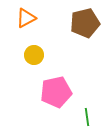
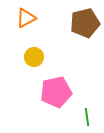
yellow circle: moved 2 px down
